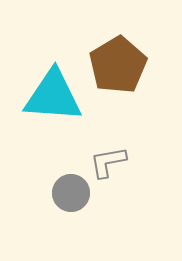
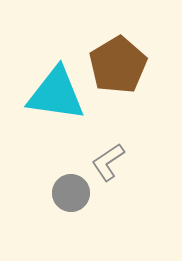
cyan triangle: moved 3 px right, 2 px up; rotated 4 degrees clockwise
gray L-shape: rotated 24 degrees counterclockwise
